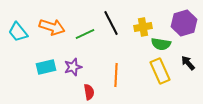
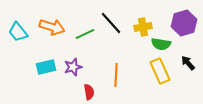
black line: rotated 15 degrees counterclockwise
